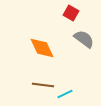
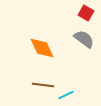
red square: moved 15 px right
cyan line: moved 1 px right, 1 px down
